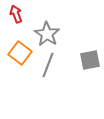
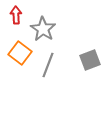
red arrow: moved 1 px down; rotated 18 degrees clockwise
gray star: moved 4 px left, 5 px up
gray square: rotated 10 degrees counterclockwise
